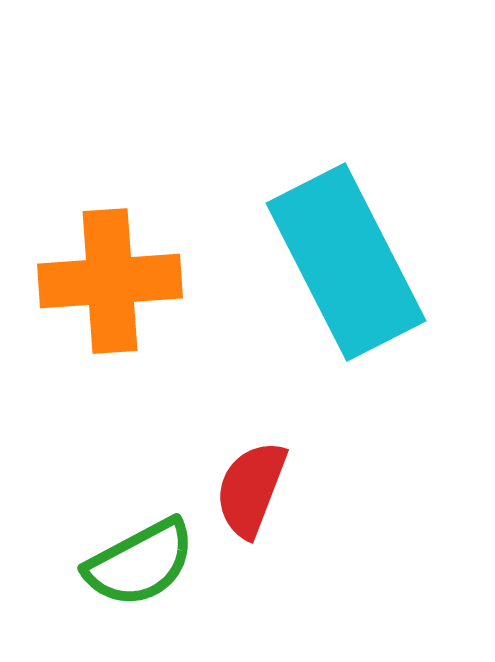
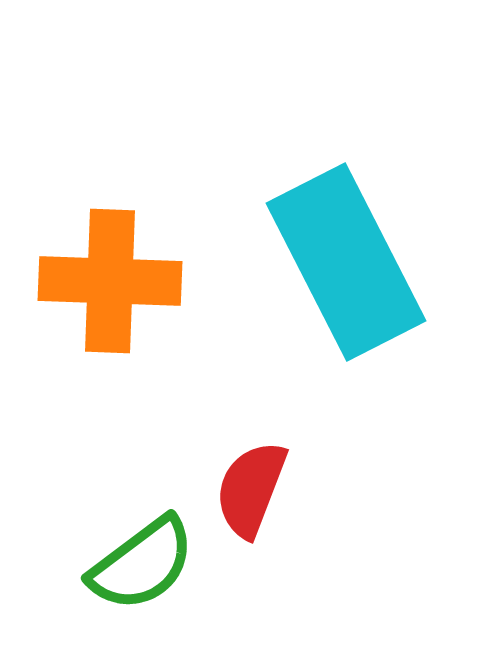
orange cross: rotated 6 degrees clockwise
green semicircle: moved 2 px right, 1 px down; rotated 9 degrees counterclockwise
